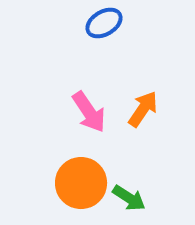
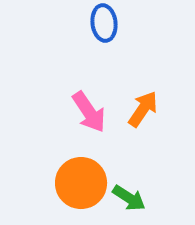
blue ellipse: rotated 66 degrees counterclockwise
